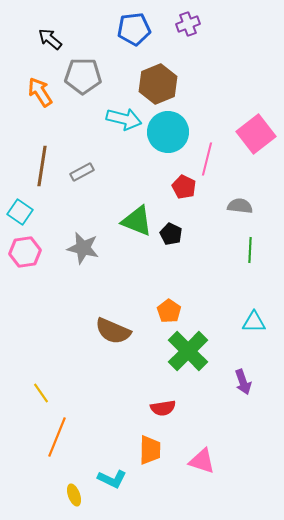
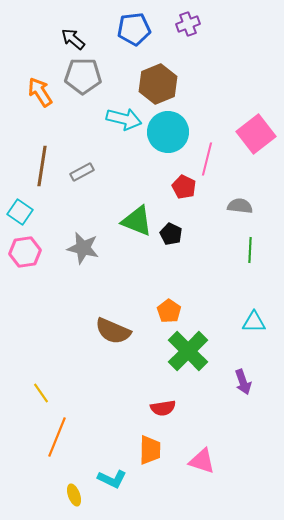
black arrow: moved 23 px right
